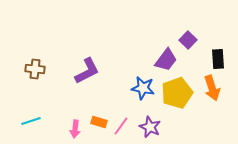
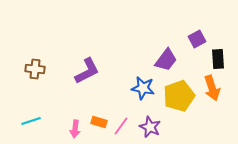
purple square: moved 9 px right, 1 px up; rotated 18 degrees clockwise
yellow pentagon: moved 2 px right, 3 px down
